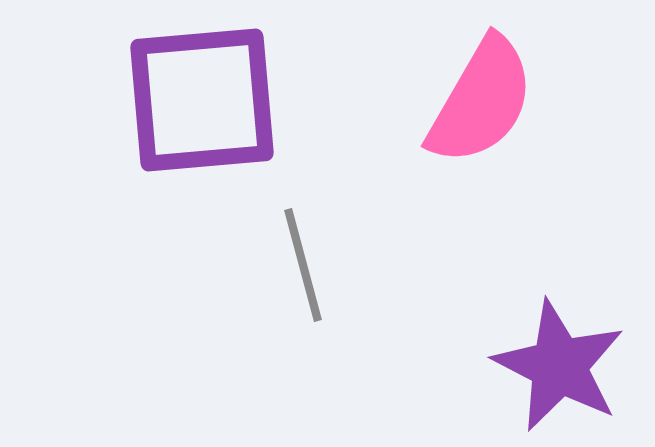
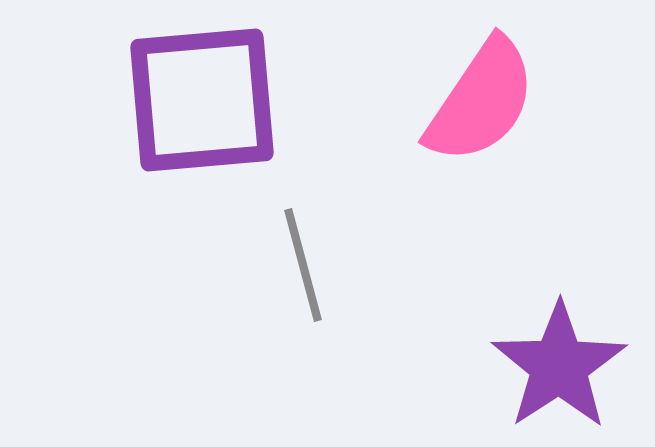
pink semicircle: rotated 4 degrees clockwise
purple star: rotated 12 degrees clockwise
